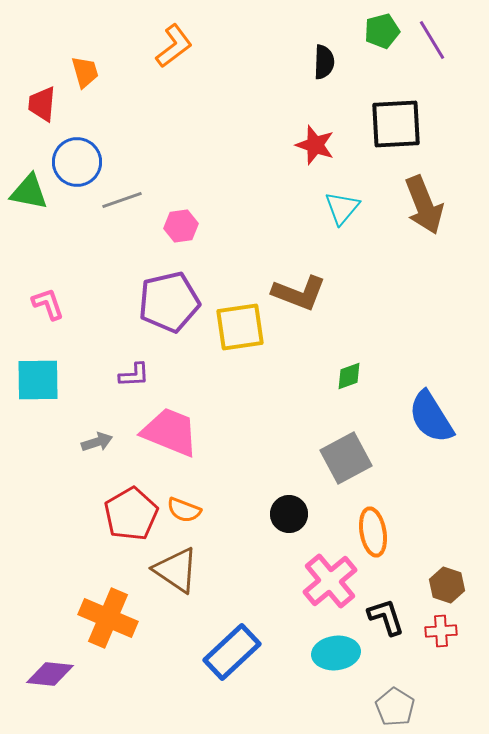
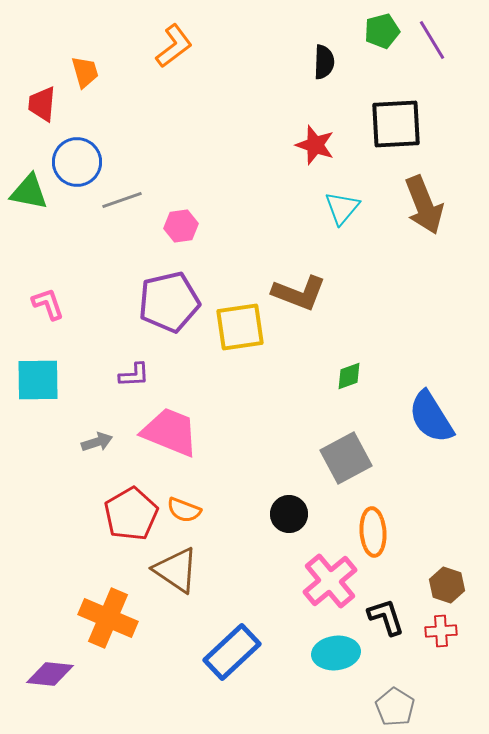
orange ellipse: rotated 6 degrees clockwise
